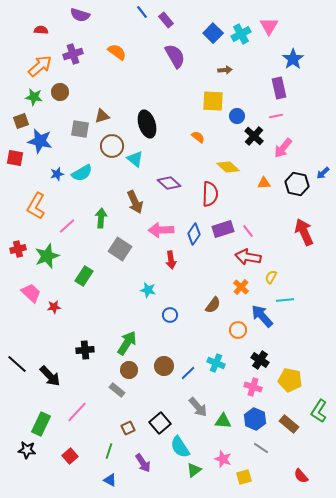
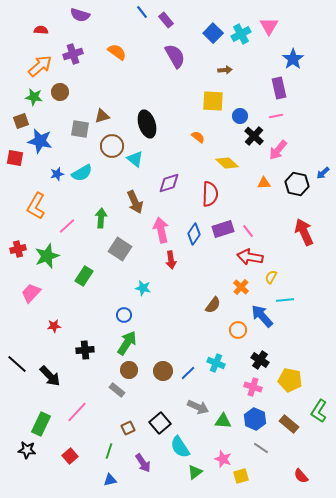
blue circle at (237, 116): moved 3 px right
pink arrow at (283, 148): moved 5 px left, 2 px down
yellow diamond at (228, 167): moved 1 px left, 4 px up
purple diamond at (169, 183): rotated 60 degrees counterclockwise
pink arrow at (161, 230): rotated 80 degrees clockwise
red arrow at (248, 257): moved 2 px right
cyan star at (148, 290): moved 5 px left, 2 px up
pink trapezoid at (31, 293): rotated 90 degrees counterclockwise
red star at (54, 307): moved 19 px down
blue circle at (170, 315): moved 46 px left
brown circle at (164, 366): moved 1 px left, 5 px down
gray arrow at (198, 407): rotated 25 degrees counterclockwise
green triangle at (194, 470): moved 1 px right, 2 px down
yellow square at (244, 477): moved 3 px left, 1 px up
blue triangle at (110, 480): rotated 40 degrees counterclockwise
